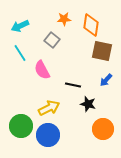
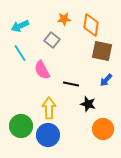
black line: moved 2 px left, 1 px up
yellow arrow: rotated 65 degrees counterclockwise
